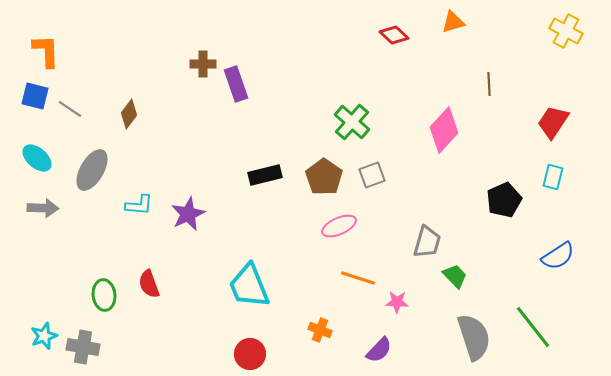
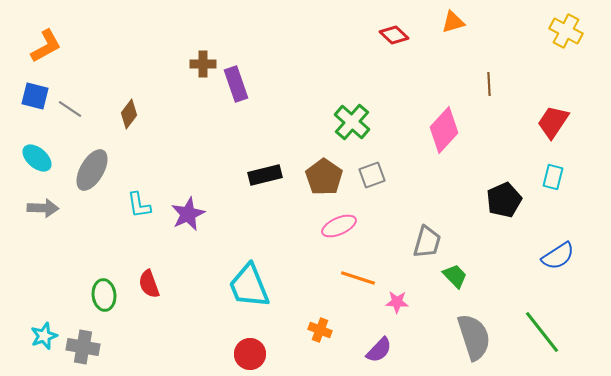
orange L-shape: moved 5 px up; rotated 63 degrees clockwise
cyan L-shape: rotated 76 degrees clockwise
green line: moved 9 px right, 5 px down
